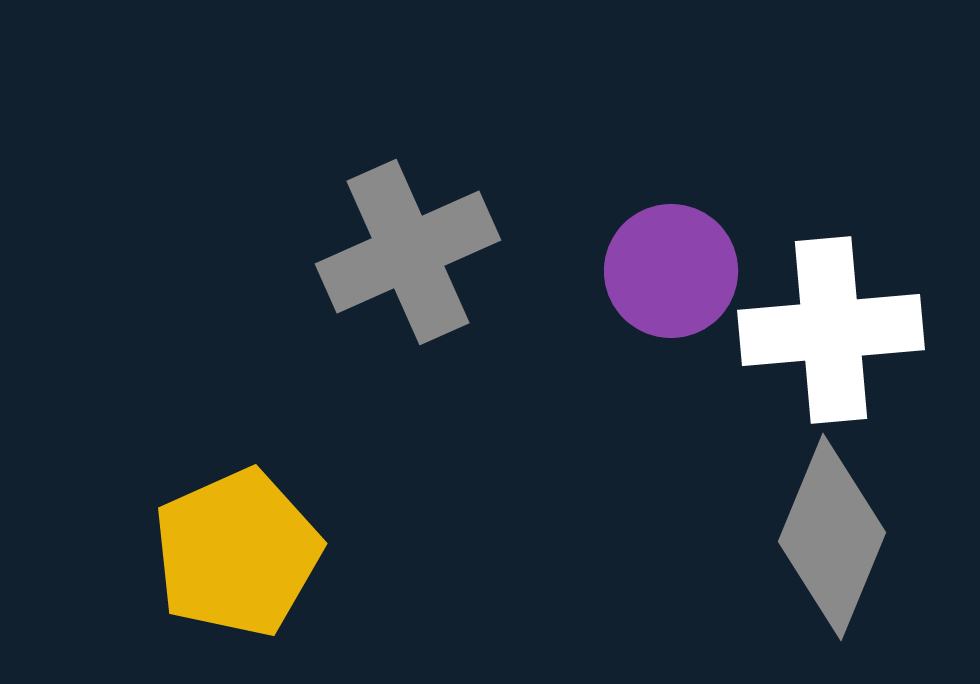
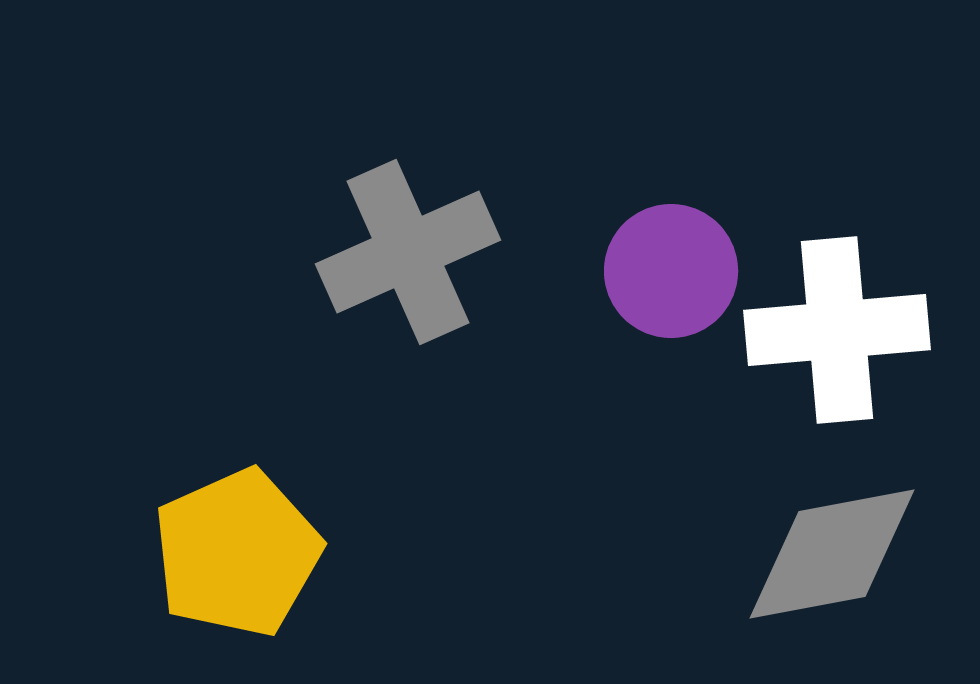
white cross: moved 6 px right
gray diamond: moved 17 px down; rotated 57 degrees clockwise
